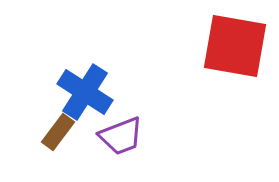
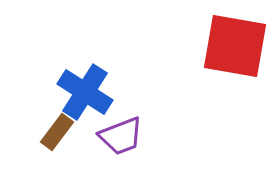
brown rectangle: moved 1 px left
